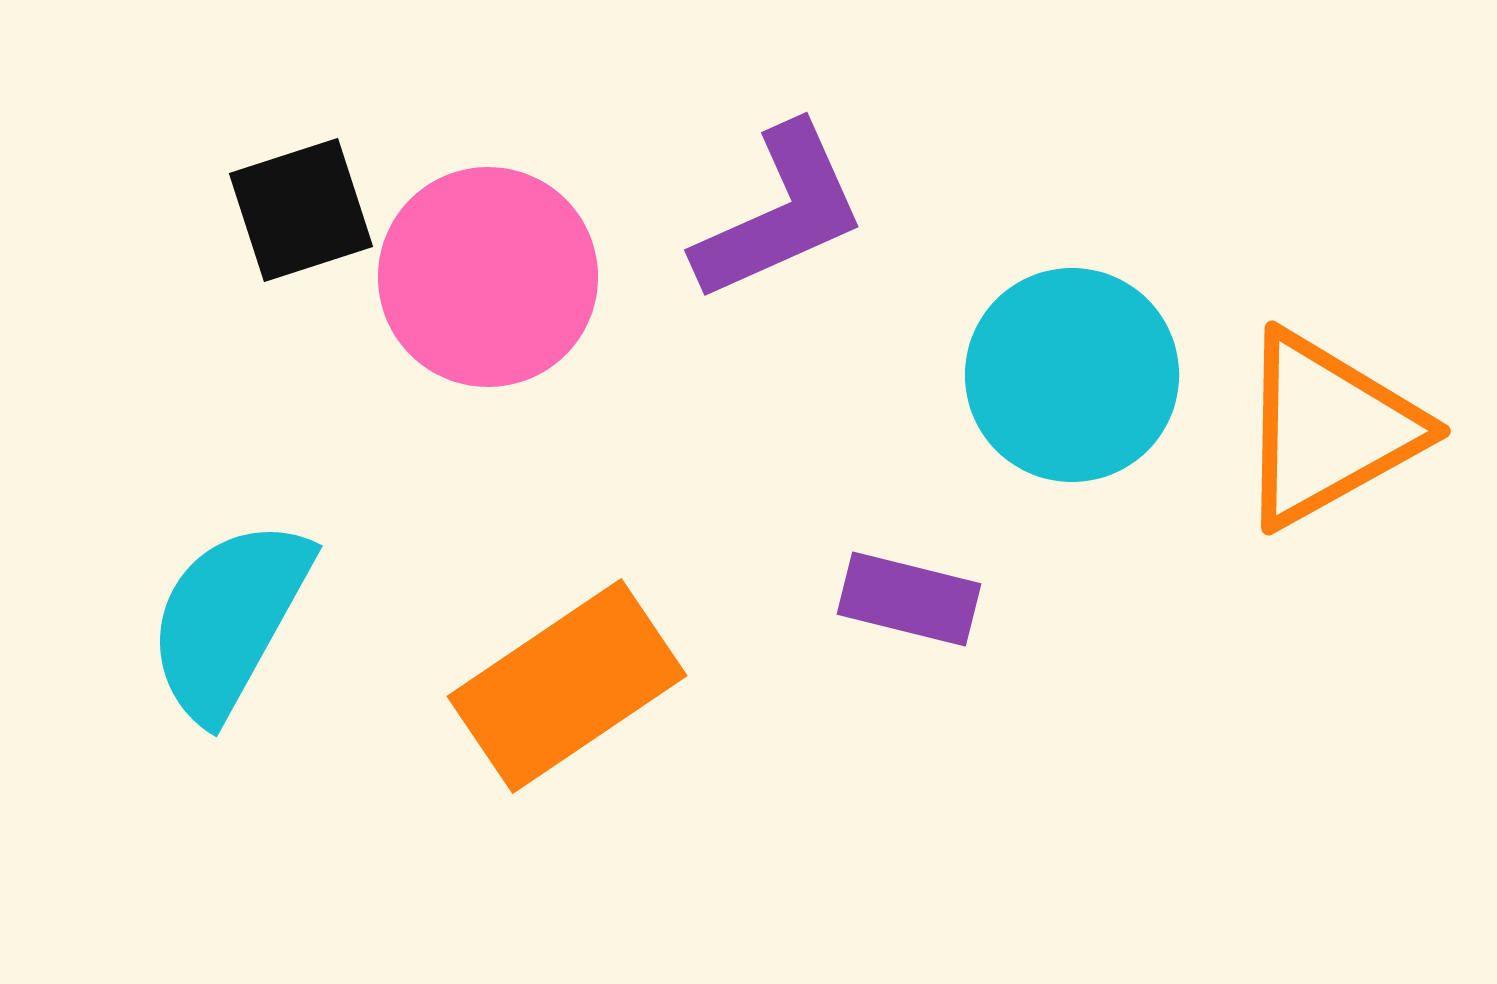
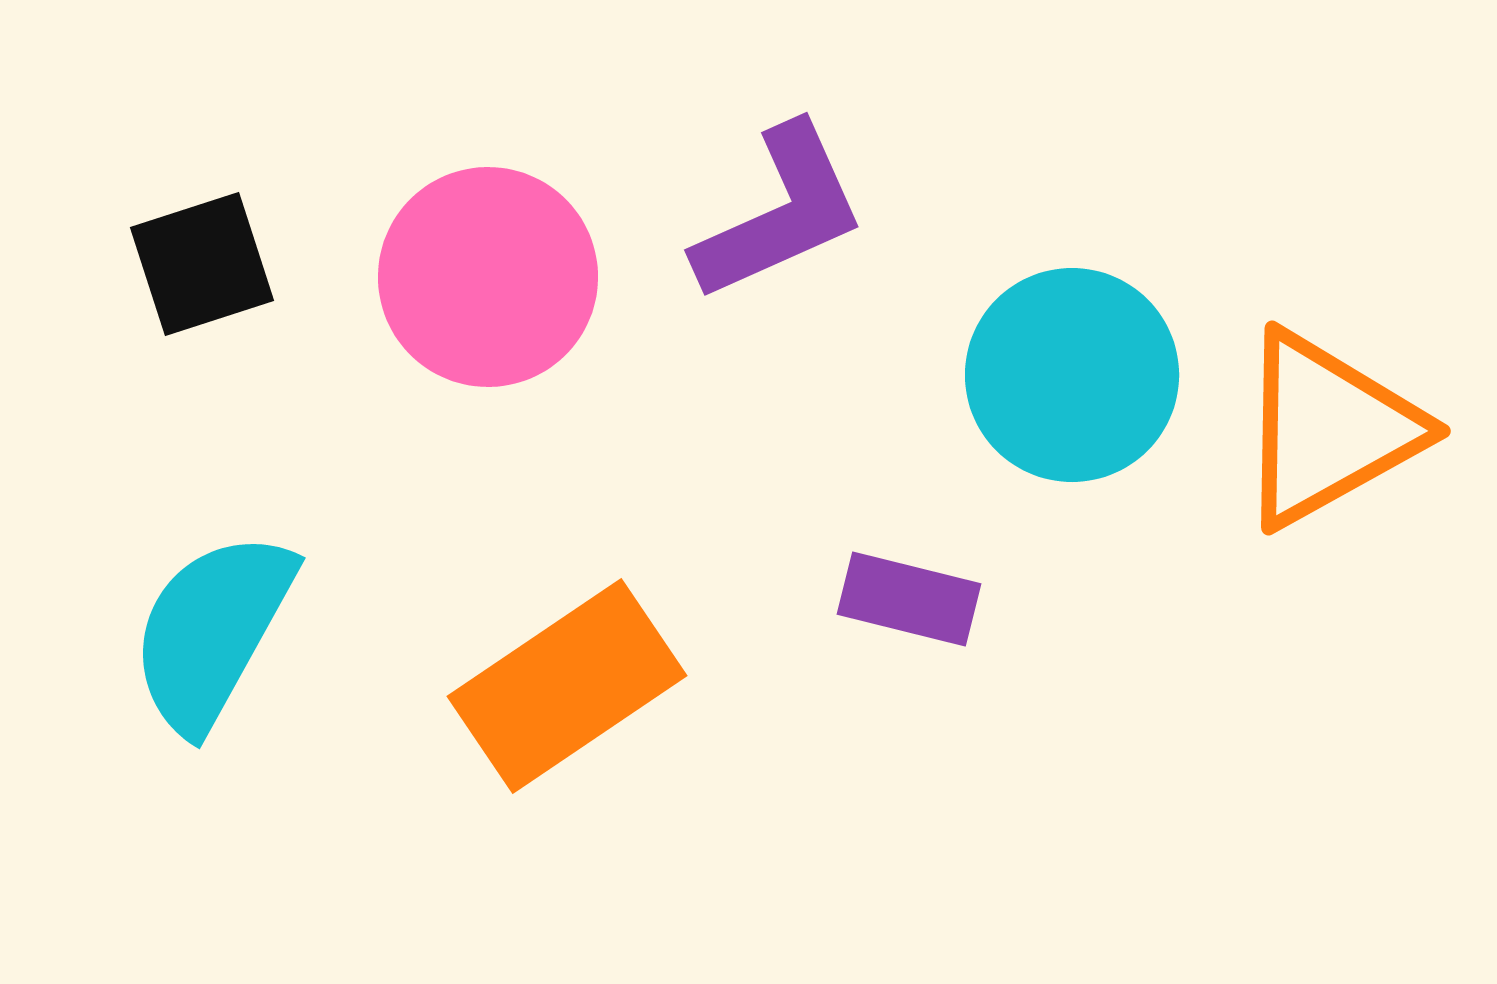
black square: moved 99 px left, 54 px down
cyan semicircle: moved 17 px left, 12 px down
